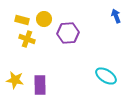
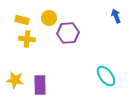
yellow circle: moved 5 px right, 1 px up
yellow cross: rotated 14 degrees counterclockwise
cyan ellipse: rotated 20 degrees clockwise
